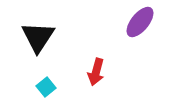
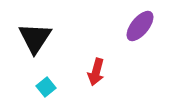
purple ellipse: moved 4 px down
black triangle: moved 3 px left, 1 px down
